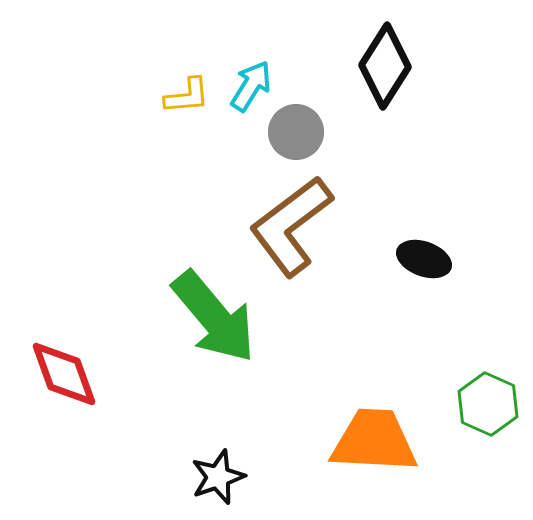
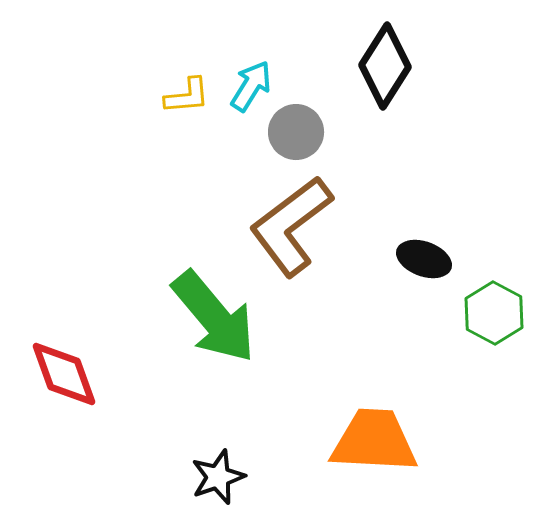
green hexagon: moved 6 px right, 91 px up; rotated 4 degrees clockwise
